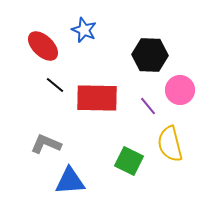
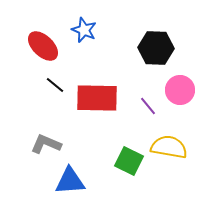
black hexagon: moved 6 px right, 7 px up
yellow semicircle: moved 1 px left, 3 px down; rotated 114 degrees clockwise
